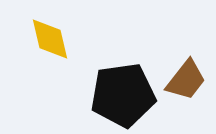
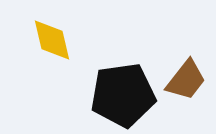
yellow diamond: moved 2 px right, 1 px down
